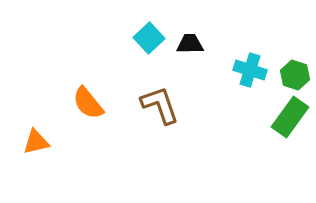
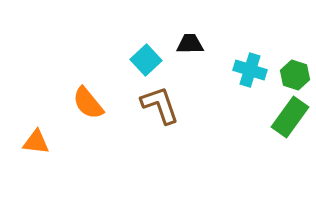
cyan square: moved 3 px left, 22 px down
orange triangle: rotated 20 degrees clockwise
